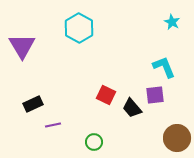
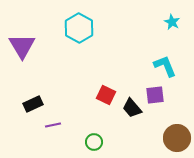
cyan L-shape: moved 1 px right, 1 px up
